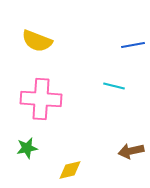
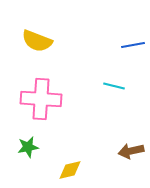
green star: moved 1 px right, 1 px up
